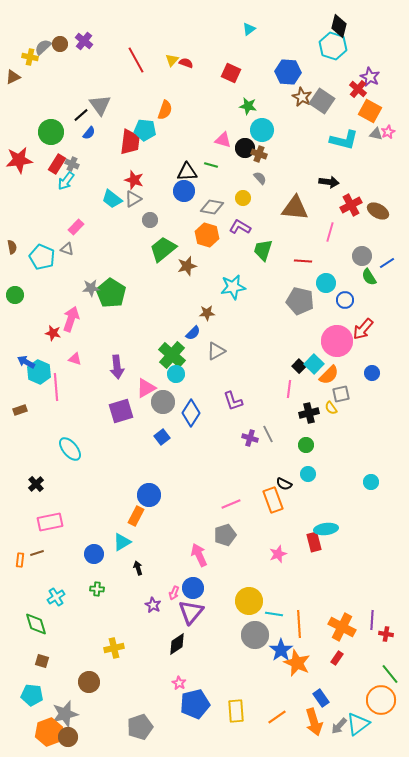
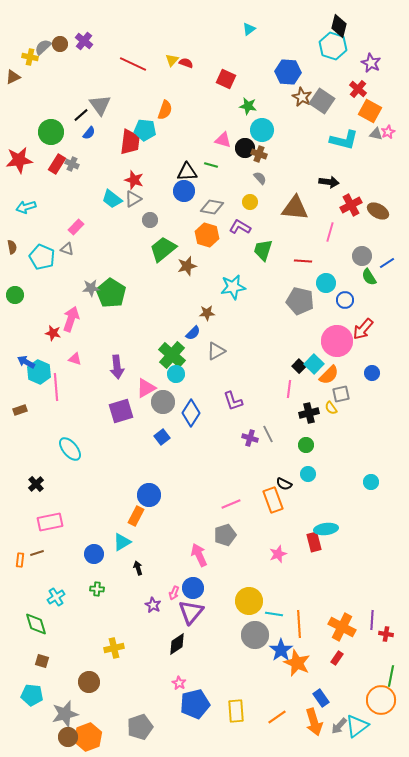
red line at (136, 60): moved 3 px left, 4 px down; rotated 36 degrees counterclockwise
red square at (231, 73): moved 5 px left, 6 px down
purple star at (370, 77): moved 1 px right, 14 px up
cyan arrow at (66, 181): moved 40 px left, 26 px down; rotated 36 degrees clockwise
yellow circle at (243, 198): moved 7 px right, 4 px down
green line at (390, 674): moved 1 px right, 2 px down; rotated 50 degrees clockwise
cyan triangle at (358, 724): moved 1 px left, 2 px down
orange hexagon at (49, 732): moved 39 px right, 5 px down
